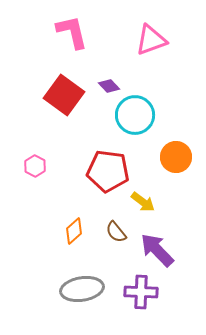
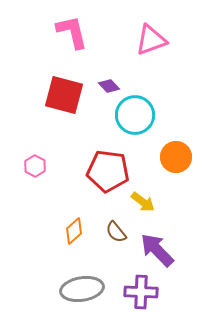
red square: rotated 21 degrees counterclockwise
